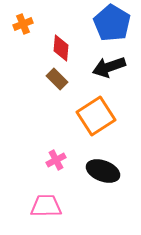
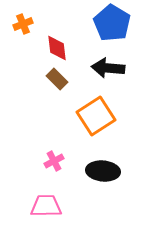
red diamond: moved 4 px left; rotated 12 degrees counterclockwise
black arrow: moved 1 px left, 1 px down; rotated 24 degrees clockwise
pink cross: moved 2 px left, 1 px down
black ellipse: rotated 16 degrees counterclockwise
